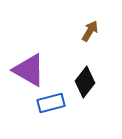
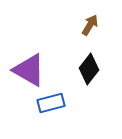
brown arrow: moved 6 px up
black diamond: moved 4 px right, 13 px up
